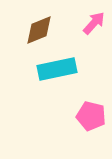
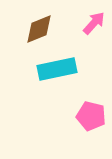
brown diamond: moved 1 px up
